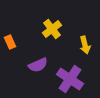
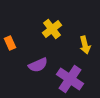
orange rectangle: moved 1 px down
